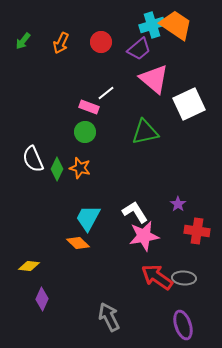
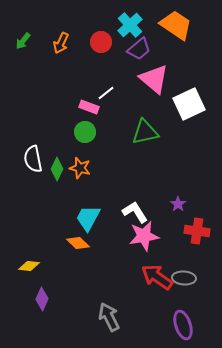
cyan cross: moved 22 px left; rotated 25 degrees counterclockwise
white semicircle: rotated 12 degrees clockwise
